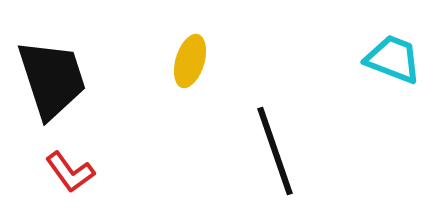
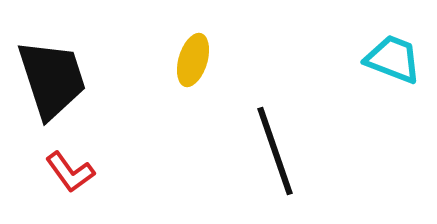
yellow ellipse: moved 3 px right, 1 px up
